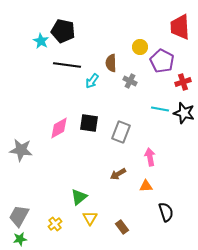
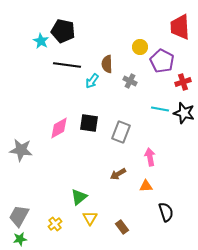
brown semicircle: moved 4 px left, 1 px down
